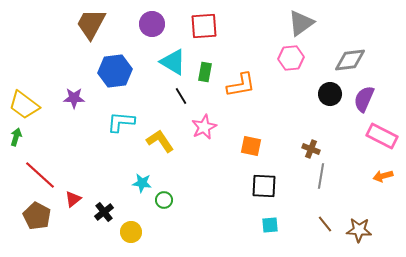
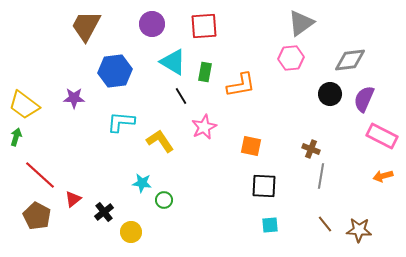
brown trapezoid: moved 5 px left, 2 px down
